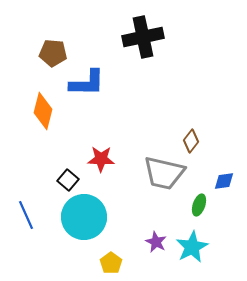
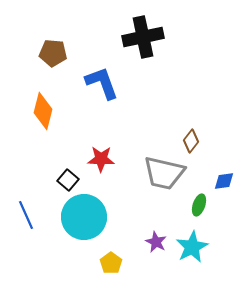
blue L-shape: moved 15 px right; rotated 111 degrees counterclockwise
